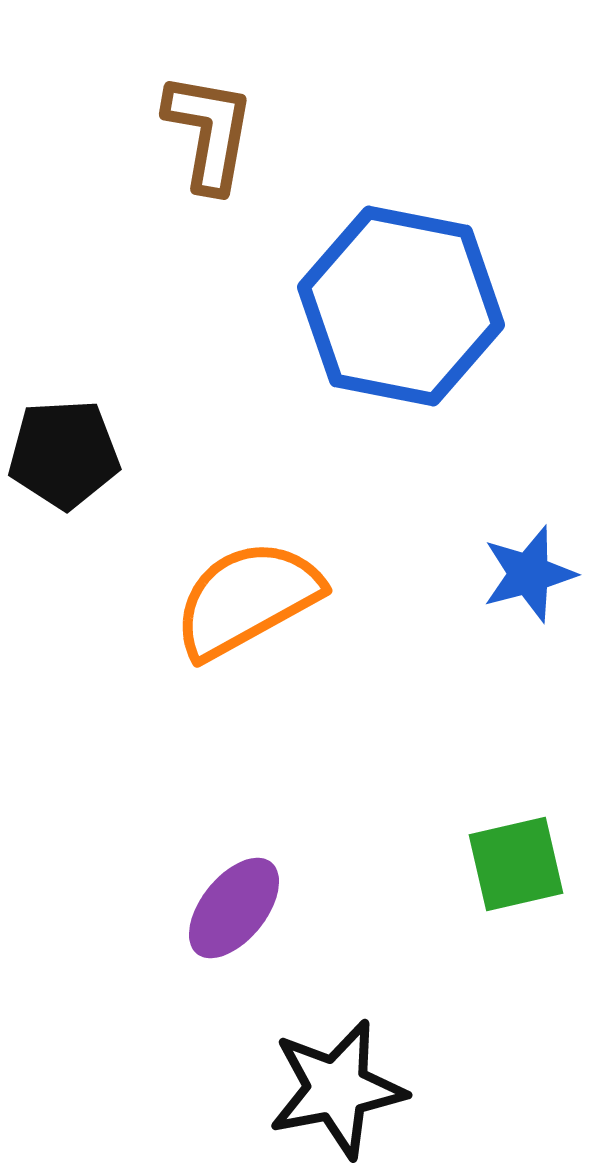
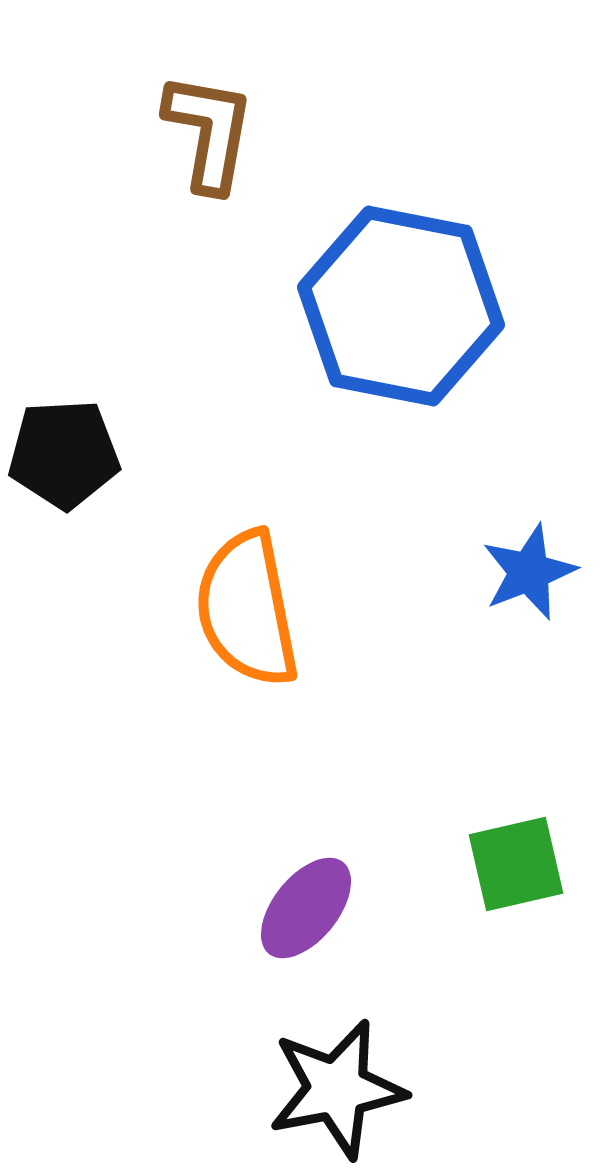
blue star: moved 2 px up; rotated 6 degrees counterclockwise
orange semicircle: moved 10 px down; rotated 72 degrees counterclockwise
purple ellipse: moved 72 px right
